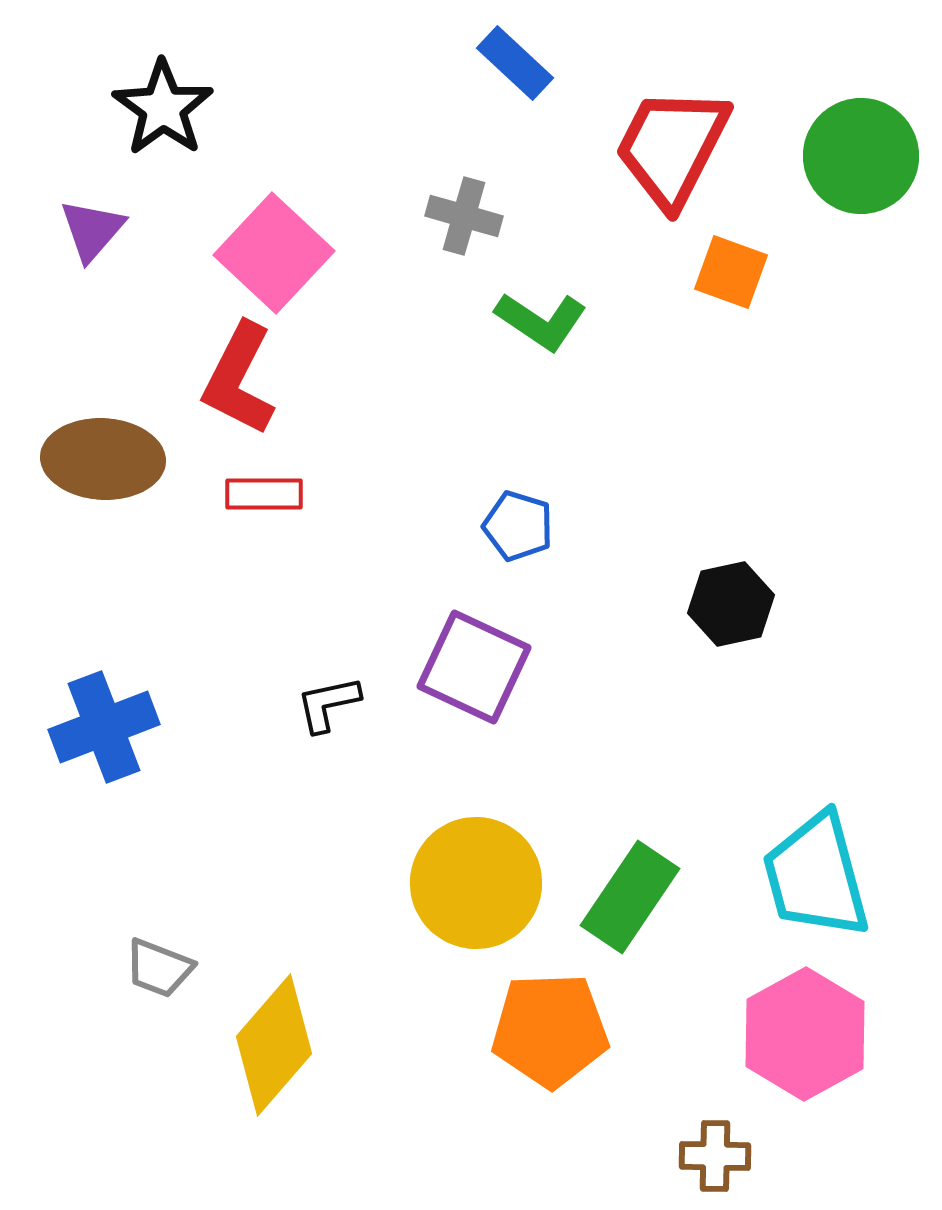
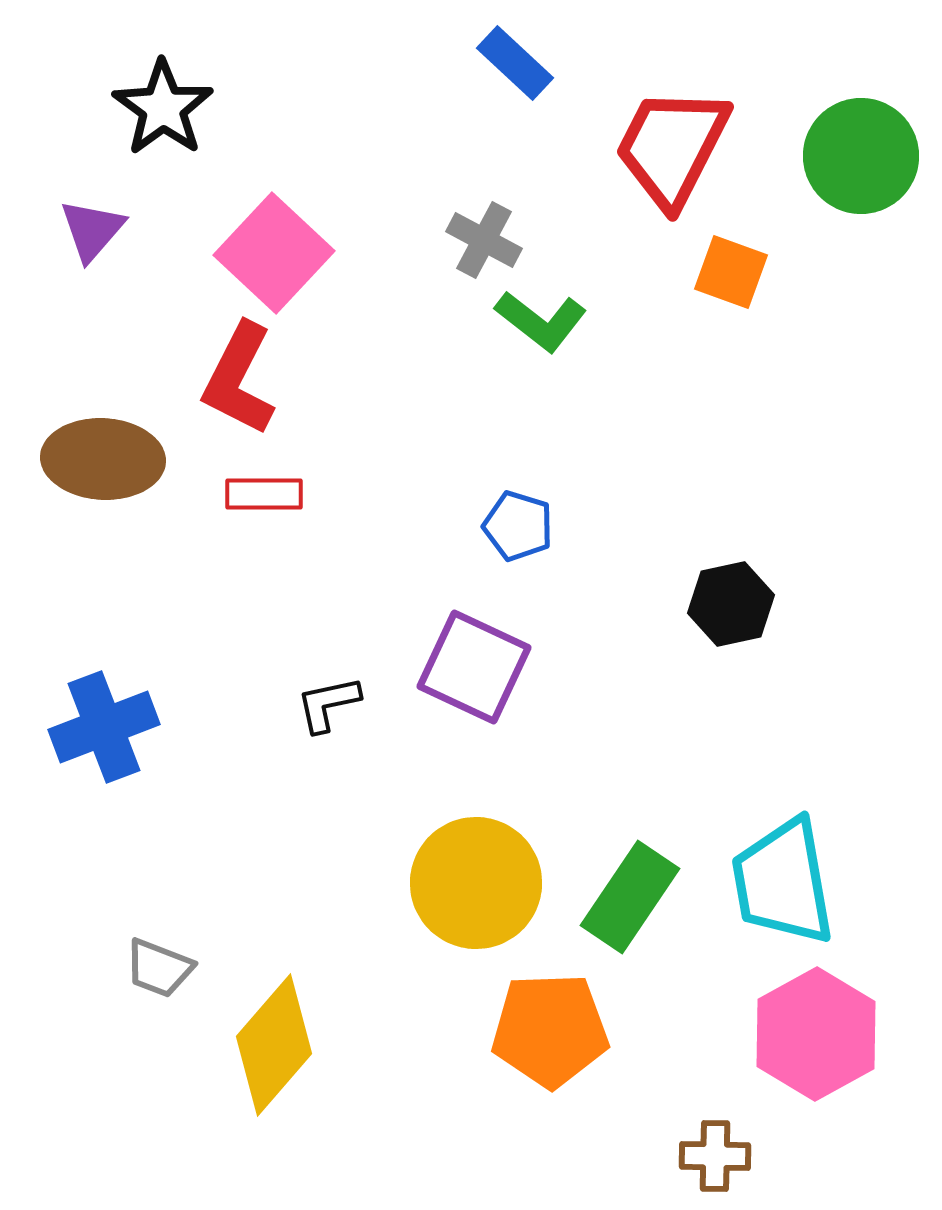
gray cross: moved 20 px right, 24 px down; rotated 12 degrees clockwise
green L-shape: rotated 4 degrees clockwise
cyan trapezoid: moved 33 px left, 6 px down; rotated 5 degrees clockwise
pink hexagon: moved 11 px right
